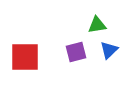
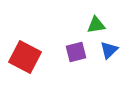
green triangle: moved 1 px left
red square: rotated 28 degrees clockwise
